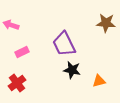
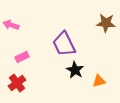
pink rectangle: moved 5 px down
black star: moved 3 px right; rotated 18 degrees clockwise
